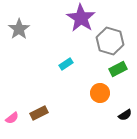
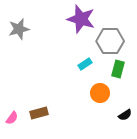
purple star: moved 1 px down; rotated 16 degrees counterclockwise
gray star: rotated 20 degrees clockwise
gray hexagon: rotated 16 degrees counterclockwise
cyan rectangle: moved 19 px right
green rectangle: rotated 48 degrees counterclockwise
brown rectangle: rotated 12 degrees clockwise
pink semicircle: rotated 16 degrees counterclockwise
